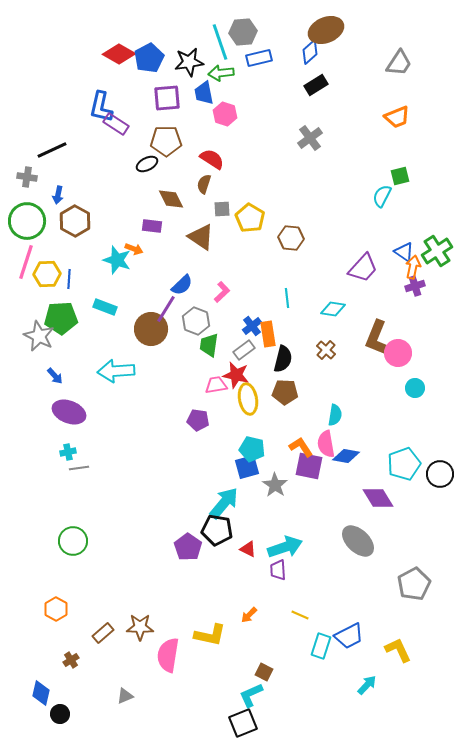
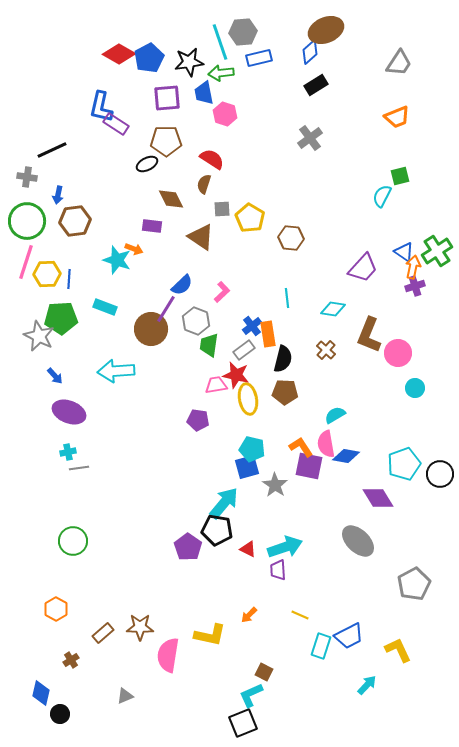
brown hexagon at (75, 221): rotated 24 degrees clockwise
brown L-shape at (377, 338): moved 8 px left, 3 px up
cyan semicircle at (335, 415): rotated 130 degrees counterclockwise
